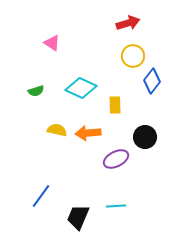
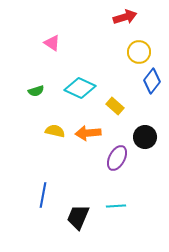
red arrow: moved 3 px left, 6 px up
yellow circle: moved 6 px right, 4 px up
cyan diamond: moved 1 px left
yellow rectangle: moved 1 px down; rotated 48 degrees counterclockwise
yellow semicircle: moved 2 px left, 1 px down
purple ellipse: moved 1 px right, 1 px up; rotated 35 degrees counterclockwise
blue line: moved 2 px right, 1 px up; rotated 25 degrees counterclockwise
